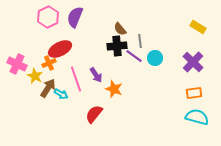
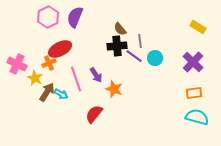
yellow star: moved 2 px down
brown arrow: moved 1 px left, 4 px down
